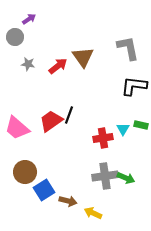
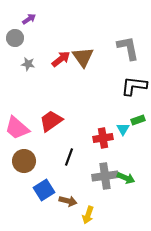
gray circle: moved 1 px down
red arrow: moved 3 px right, 7 px up
black line: moved 42 px down
green rectangle: moved 3 px left, 5 px up; rotated 32 degrees counterclockwise
brown circle: moved 1 px left, 11 px up
yellow arrow: moved 5 px left, 2 px down; rotated 96 degrees counterclockwise
